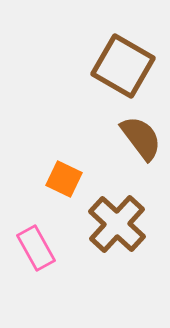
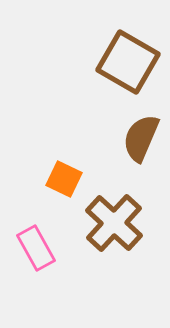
brown square: moved 5 px right, 4 px up
brown semicircle: rotated 120 degrees counterclockwise
brown cross: moved 3 px left, 1 px up
